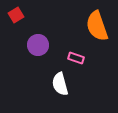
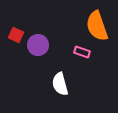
red square: moved 20 px down; rotated 35 degrees counterclockwise
pink rectangle: moved 6 px right, 6 px up
